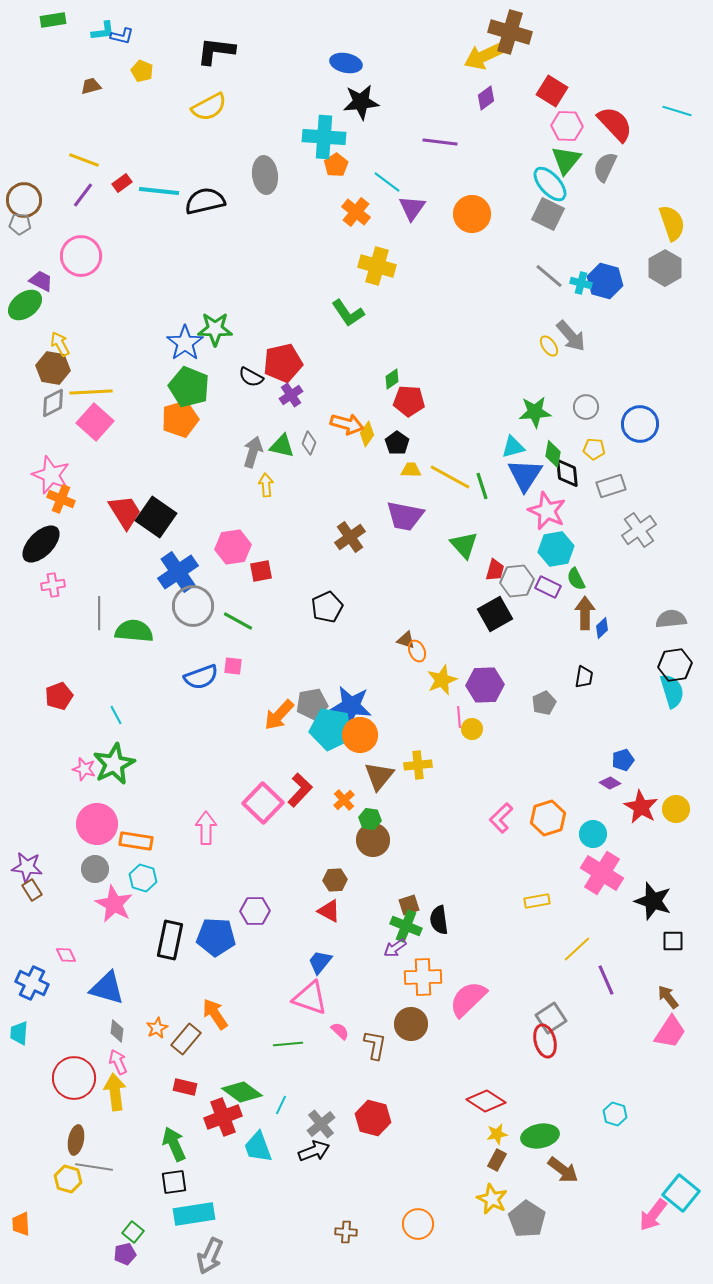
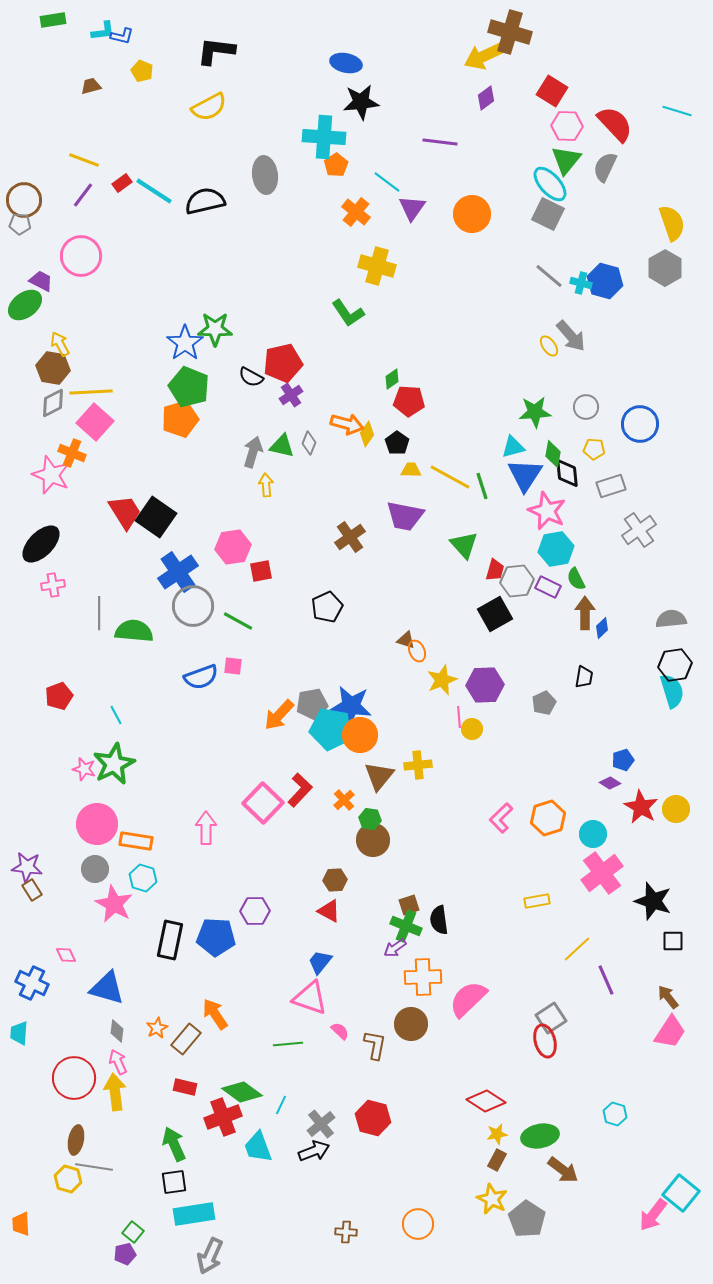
cyan line at (159, 191): moved 5 px left; rotated 27 degrees clockwise
orange cross at (61, 499): moved 11 px right, 46 px up
pink cross at (602, 873): rotated 21 degrees clockwise
